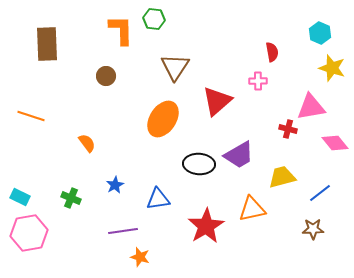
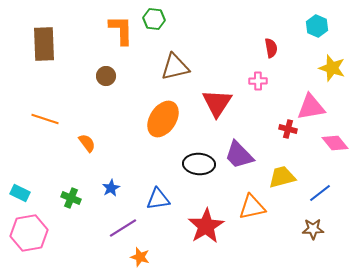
cyan hexagon: moved 3 px left, 7 px up
brown rectangle: moved 3 px left
red semicircle: moved 1 px left, 4 px up
brown triangle: rotated 44 degrees clockwise
red triangle: moved 2 px down; rotated 16 degrees counterclockwise
orange line: moved 14 px right, 3 px down
purple trapezoid: rotated 76 degrees clockwise
blue star: moved 4 px left, 3 px down
cyan rectangle: moved 4 px up
orange triangle: moved 2 px up
purple line: moved 3 px up; rotated 24 degrees counterclockwise
